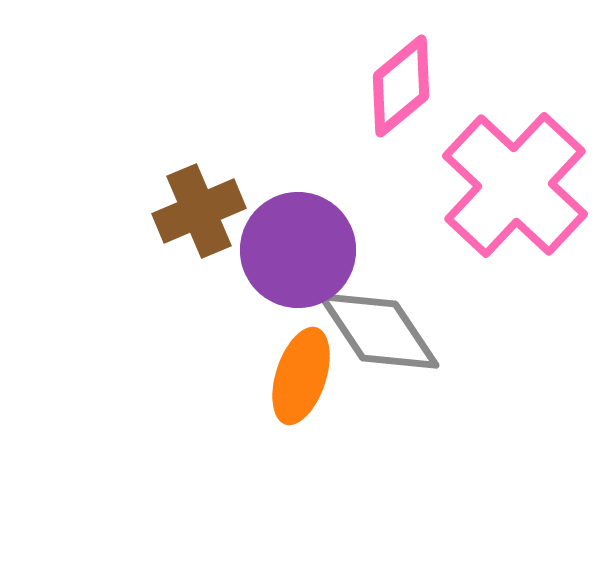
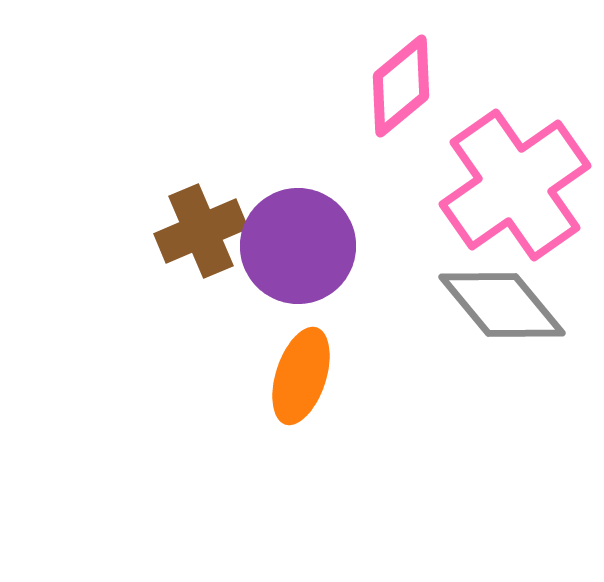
pink cross: rotated 12 degrees clockwise
brown cross: moved 2 px right, 20 px down
purple circle: moved 4 px up
gray diamond: moved 123 px right, 26 px up; rotated 6 degrees counterclockwise
